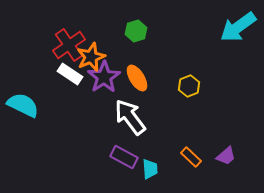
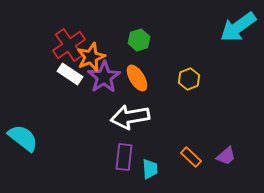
green hexagon: moved 3 px right, 9 px down
yellow hexagon: moved 7 px up
cyan semicircle: moved 33 px down; rotated 12 degrees clockwise
white arrow: rotated 63 degrees counterclockwise
purple rectangle: rotated 68 degrees clockwise
